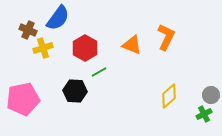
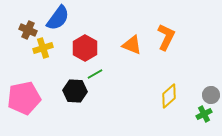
green line: moved 4 px left, 2 px down
pink pentagon: moved 1 px right, 1 px up
